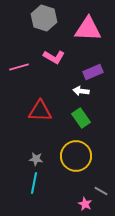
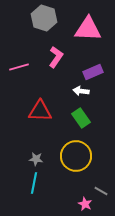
pink L-shape: moved 2 px right; rotated 85 degrees counterclockwise
